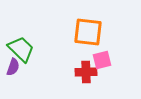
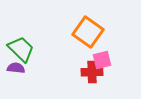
orange square: rotated 28 degrees clockwise
purple semicircle: moved 3 px right, 1 px down; rotated 102 degrees counterclockwise
red cross: moved 6 px right
